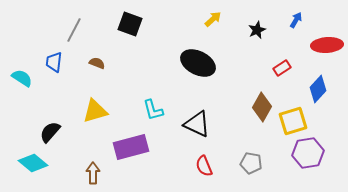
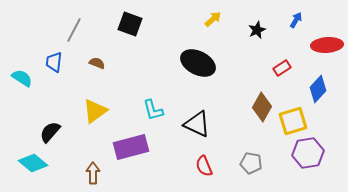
yellow triangle: rotated 20 degrees counterclockwise
